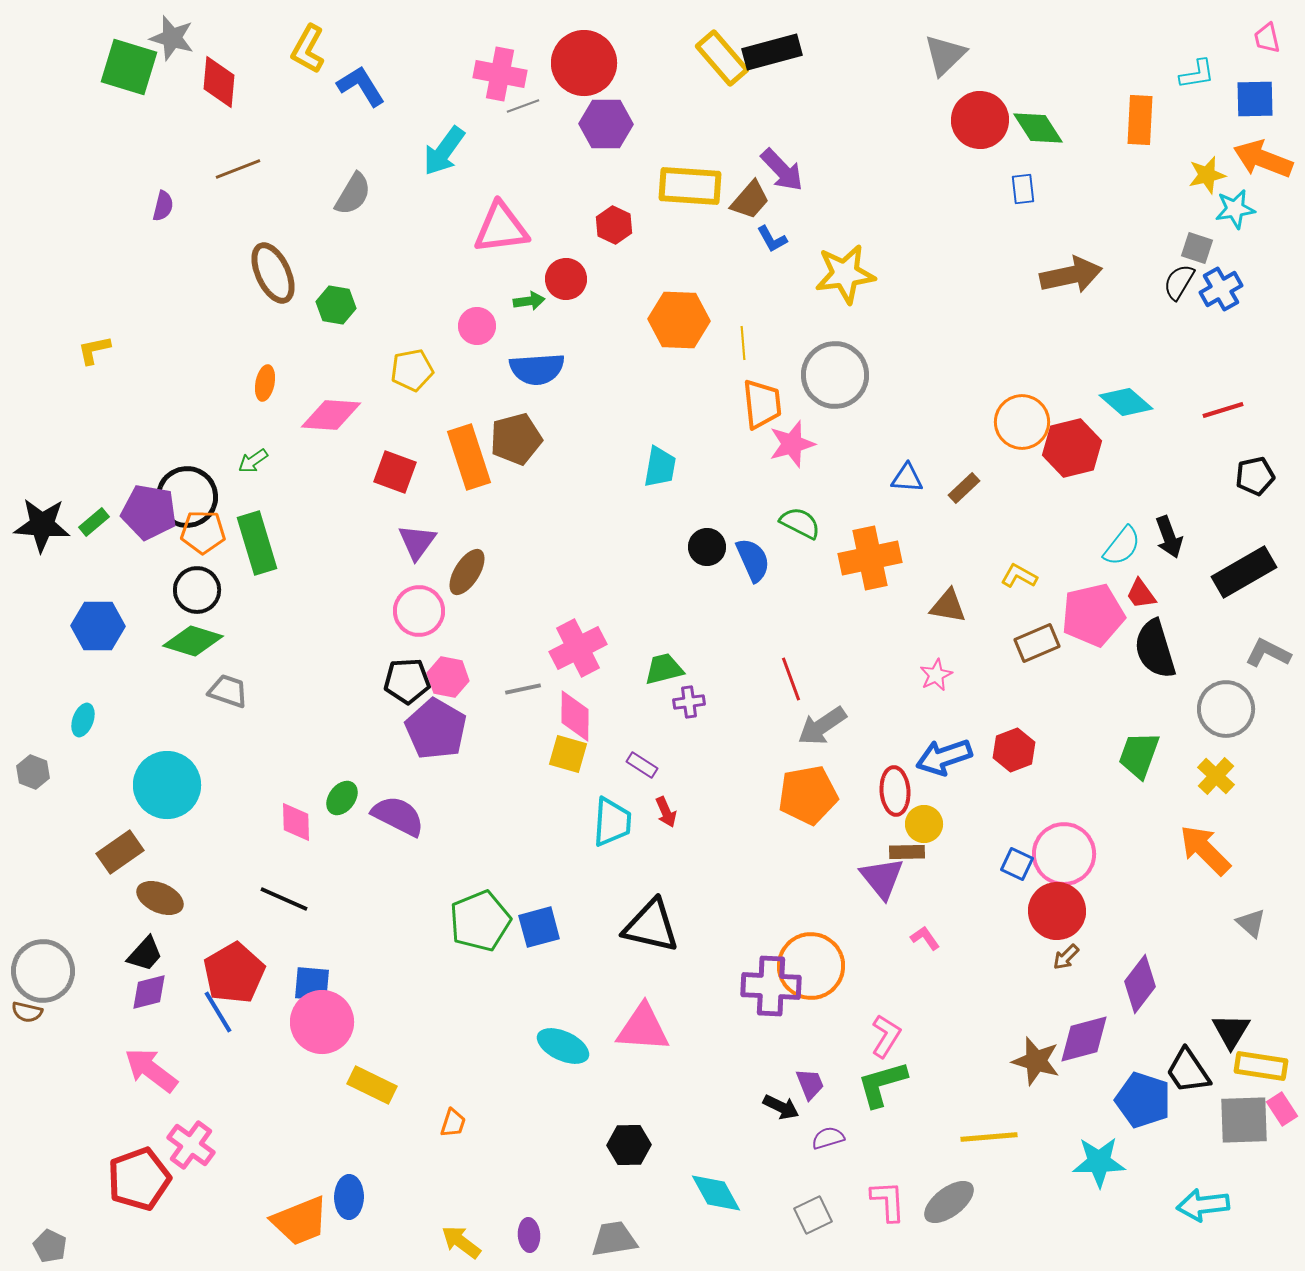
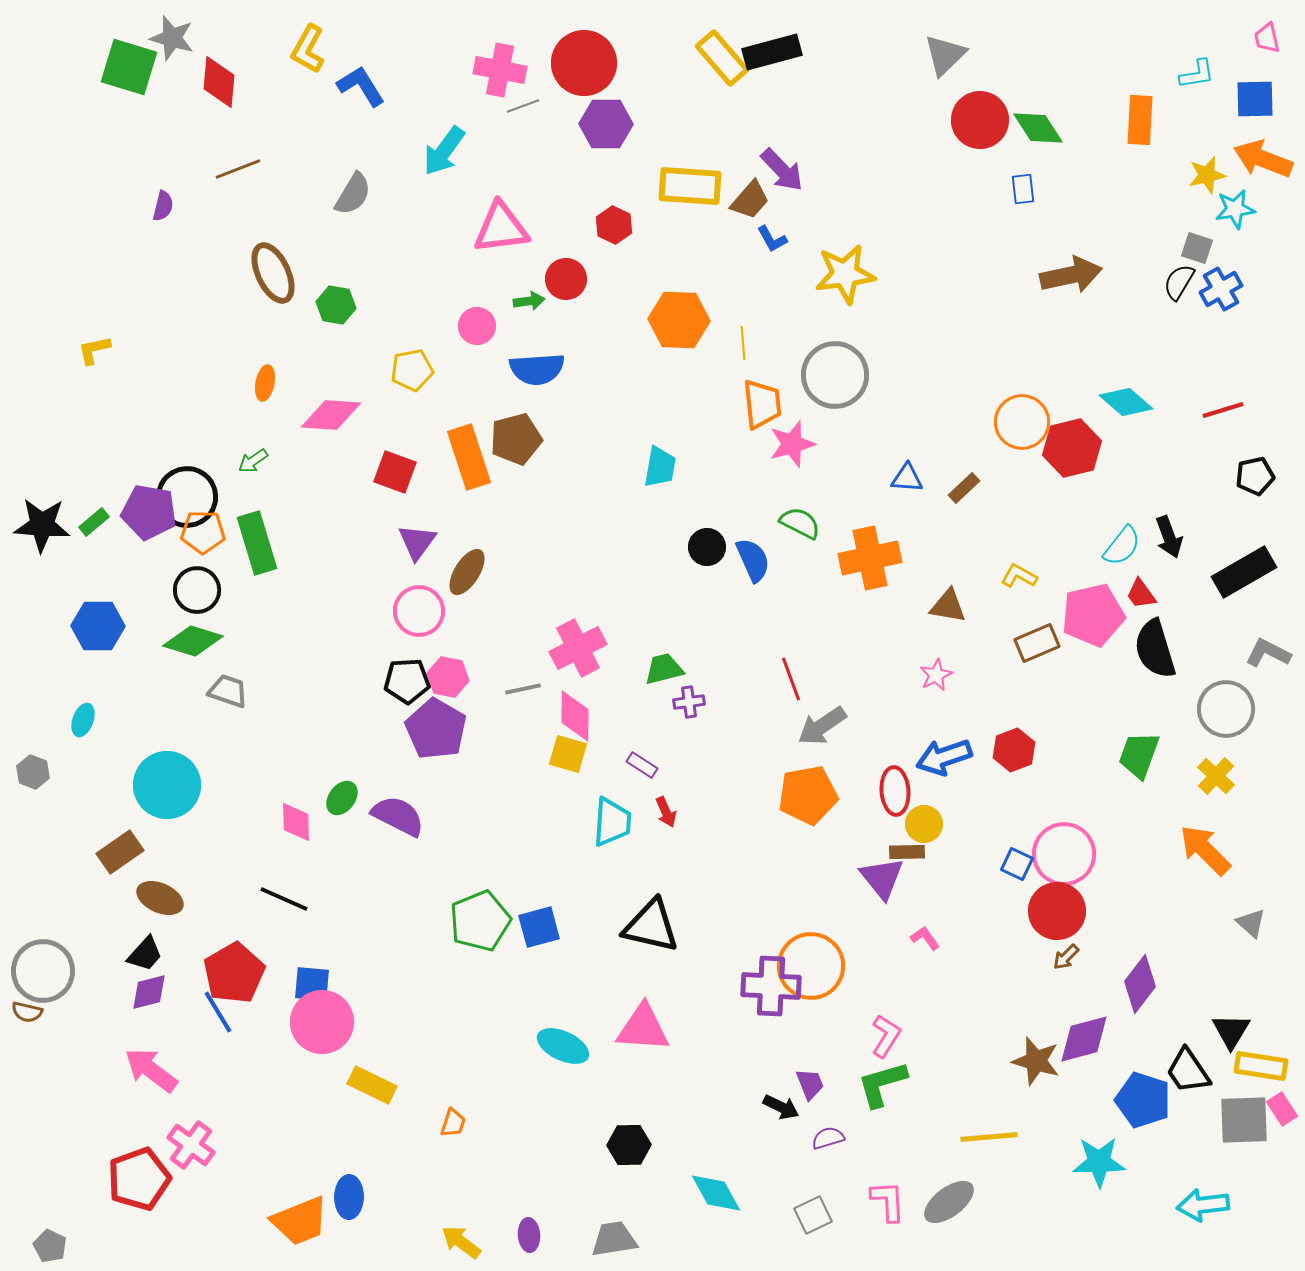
pink cross at (500, 74): moved 4 px up
